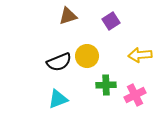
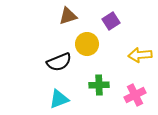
yellow circle: moved 12 px up
green cross: moved 7 px left
cyan triangle: moved 1 px right
